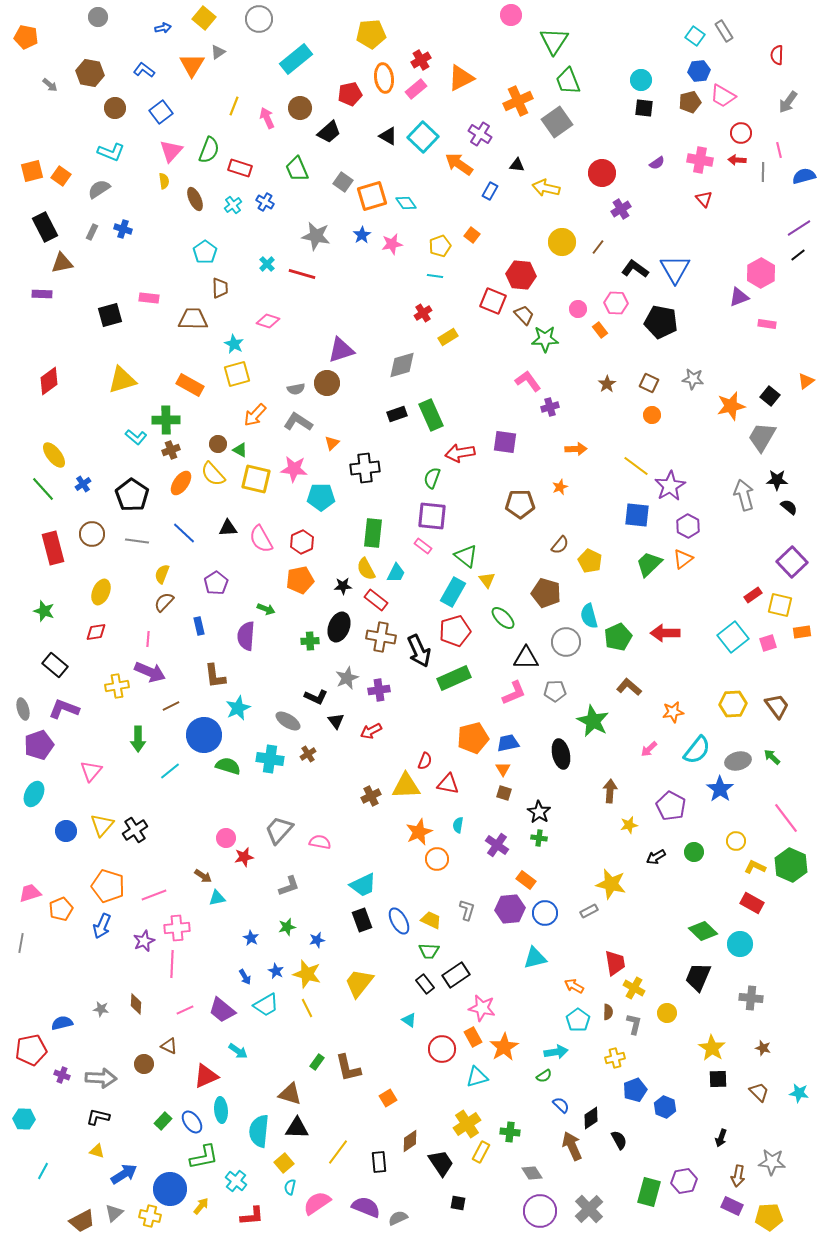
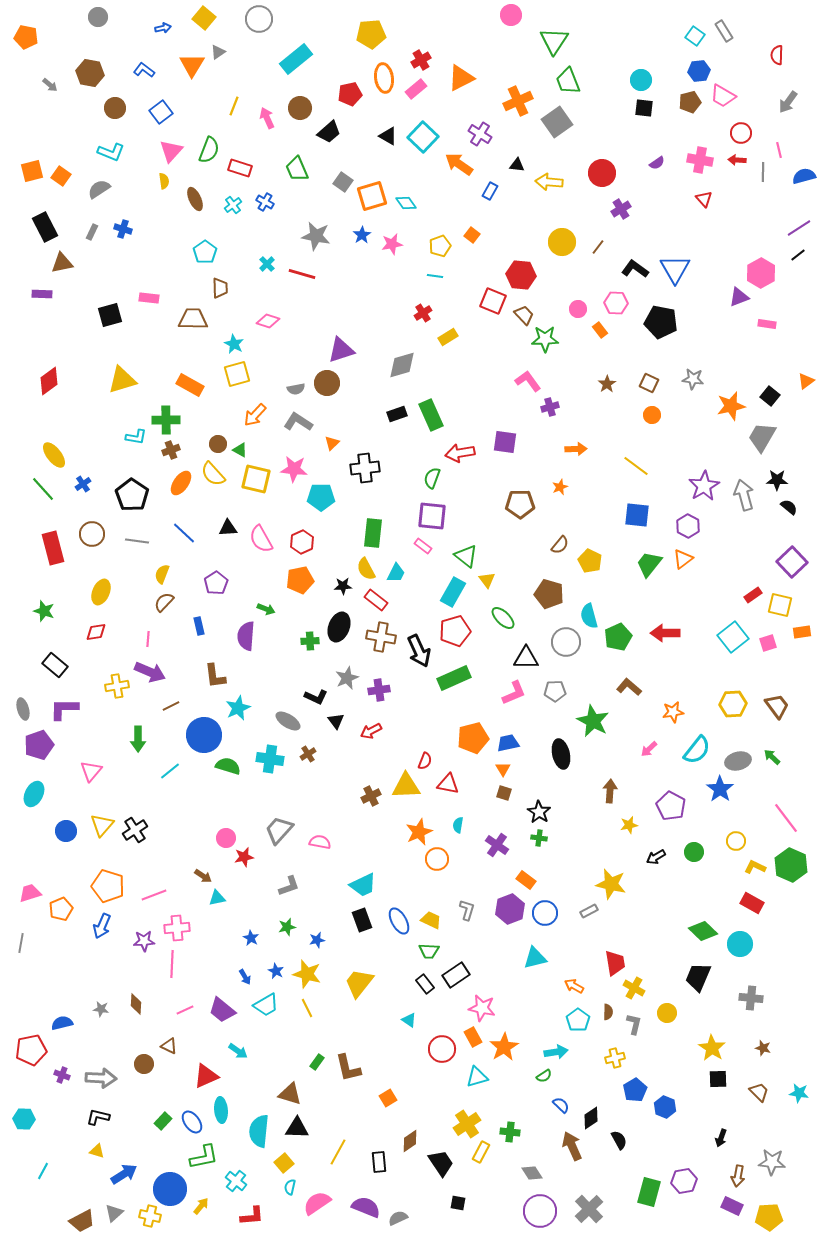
yellow arrow at (546, 188): moved 3 px right, 6 px up; rotated 8 degrees counterclockwise
cyan L-shape at (136, 437): rotated 30 degrees counterclockwise
purple star at (670, 486): moved 34 px right
green trapezoid at (649, 564): rotated 8 degrees counterclockwise
brown pentagon at (546, 593): moved 3 px right, 1 px down
purple L-shape at (64, 709): rotated 20 degrees counterclockwise
purple hexagon at (510, 909): rotated 16 degrees counterclockwise
purple star at (144, 941): rotated 20 degrees clockwise
blue pentagon at (635, 1090): rotated 10 degrees counterclockwise
yellow line at (338, 1152): rotated 8 degrees counterclockwise
